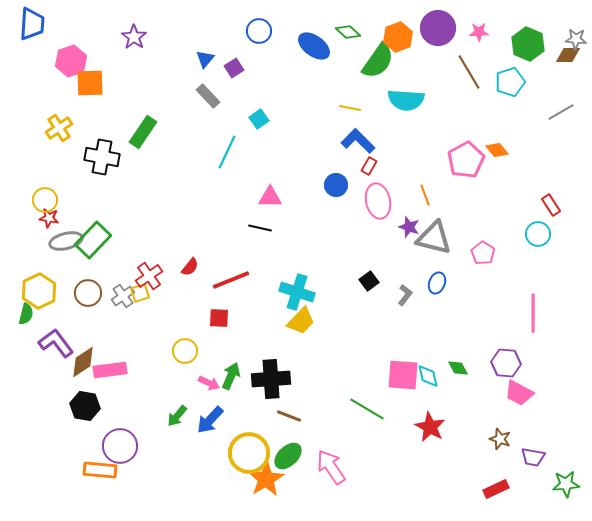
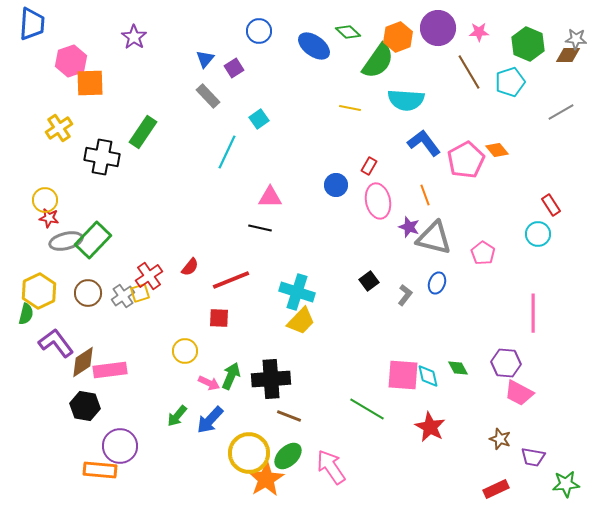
blue L-shape at (358, 141): moved 66 px right, 2 px down; rotated 8 degrees clockwise
